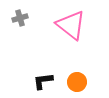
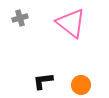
pink triangle: moved 2 px up
orange circle: moved 4 px right, 3 px down
